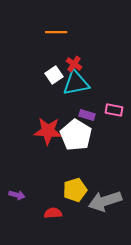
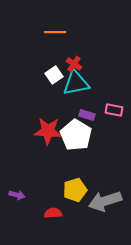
orange line: moved 1 px left
